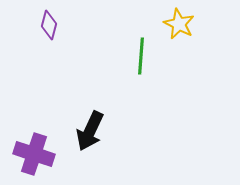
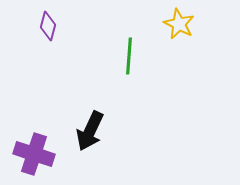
purple diamond: moved 1 px left, 1 px down
green line: moved 12 px left
